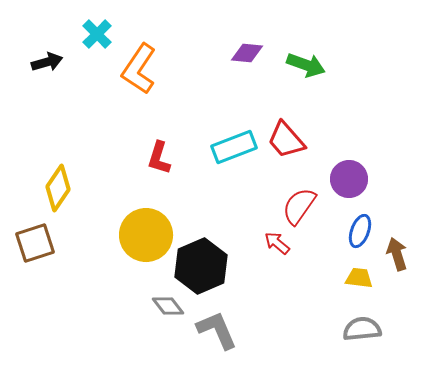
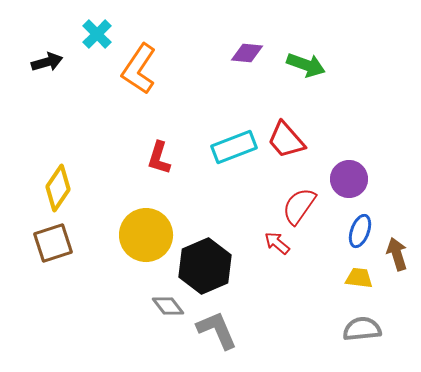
brown square: moved 18 px right
black hexagon: moved 4 px right
